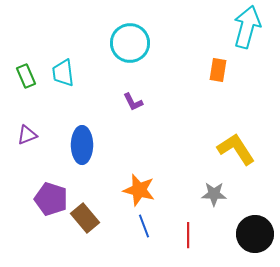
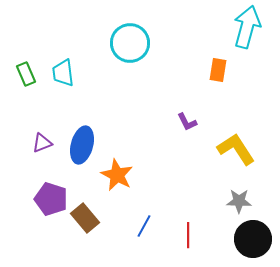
green rectangle: moved 2 px up
purple L-shape: moved 54 px right, 20 px down
purple triangle: moved 15 px right, 8 px down
blue ellipse: rotated 15 degrees clockwise
orange star: moved 22 px left, 15 px up; rotated 12 degrees clockwise
gray star: moved 25 px right, 7 px down
blue line: rotated 50 degrees clockwise
black circle: moved 2 px left, 5 px down
